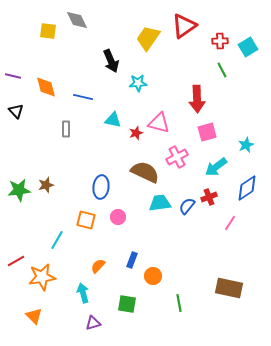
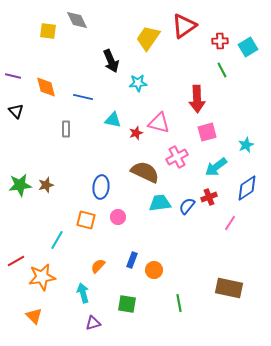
green star at (19, 190): moved 1 px right, 5 px up
orange circle at (153, 276): moved 1 px right, 6 px up
